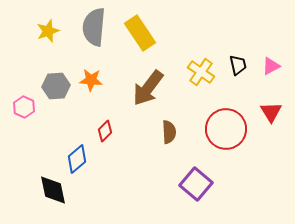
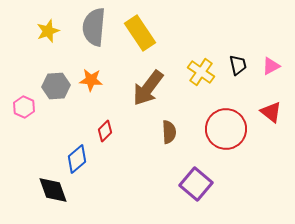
red triangle: rotated 20 degrees counterclockwise
black diamond: rotated 8 degrees counterclockwise
